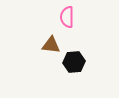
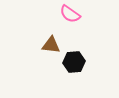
pink semicircle: moved 3 px right, 3 px up; rotated 55 degrees counterclockwise
